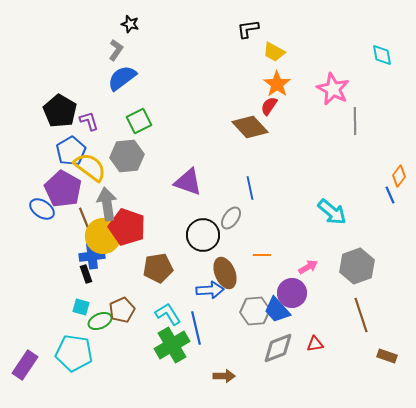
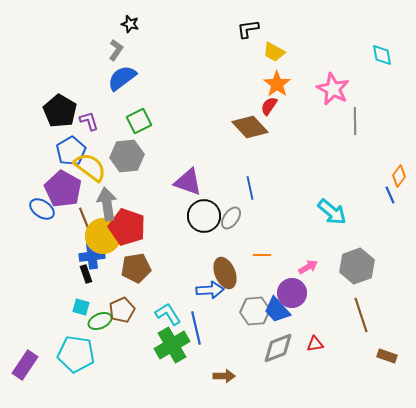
black circle at (203, 235): moved 1 px right, 19 px up
brown pentagon at (158, 268): moved 22 px left
cyan pentagon at (74, 353): moved 2 px right, 1 px down
